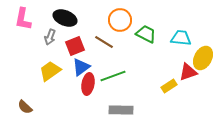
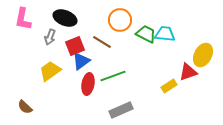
cyan trapezoid: moved 16 px left, 4 px up
brown line: moved 2 px left
yellow ellipse: moved 3 px up
blue triangle: moved 6 px up
gray rectangle: rotated 25 degrees counterclockwise
